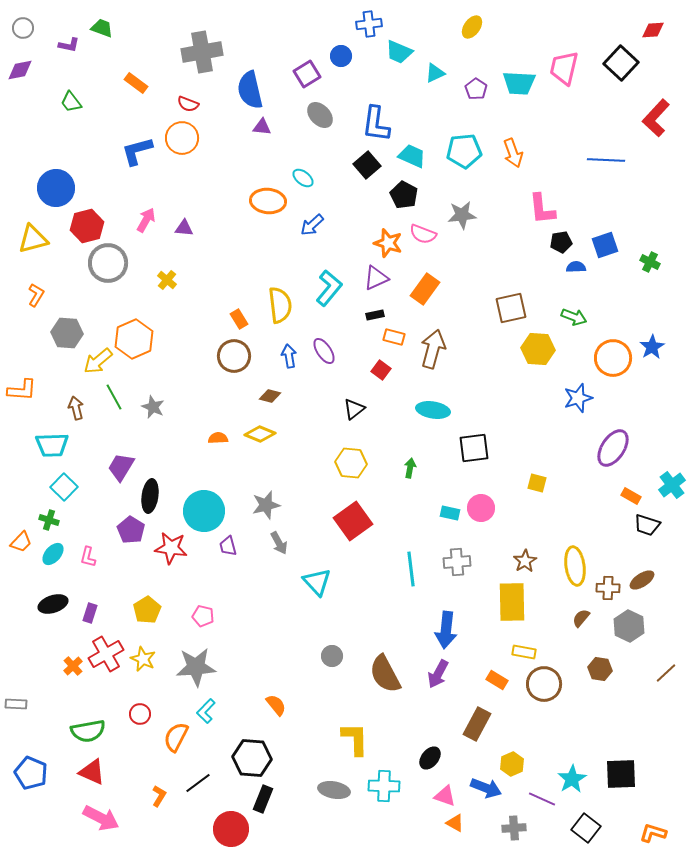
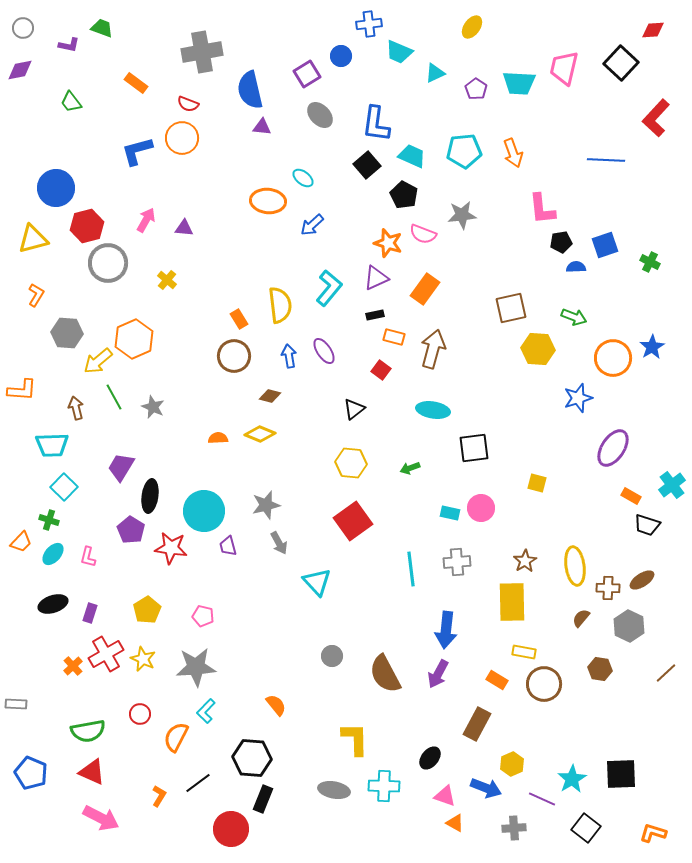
green arrow at (410, 468): rotated 120 degrees counterclockwise
